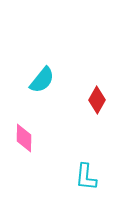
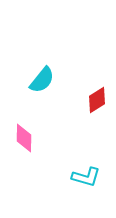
red diamond: rotated 28 degrees clockwise
cyan L-shape: rotated 80 degrees counterclockwise
